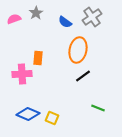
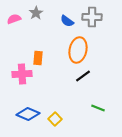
gray cross: rotated 36 degrees clockwise
blue semicircle: moved 2 px right, 1 px up
yellow square: moved 3 px right, 1 px down; rotated 24 degrees clockwise
